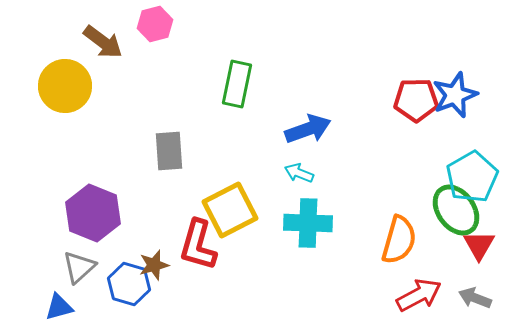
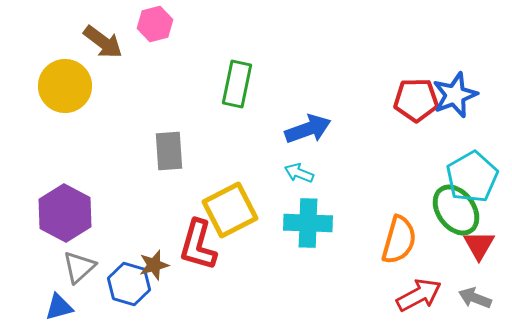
purple hexagon: moved 28 px left; rotated 6 degrees clockwise
